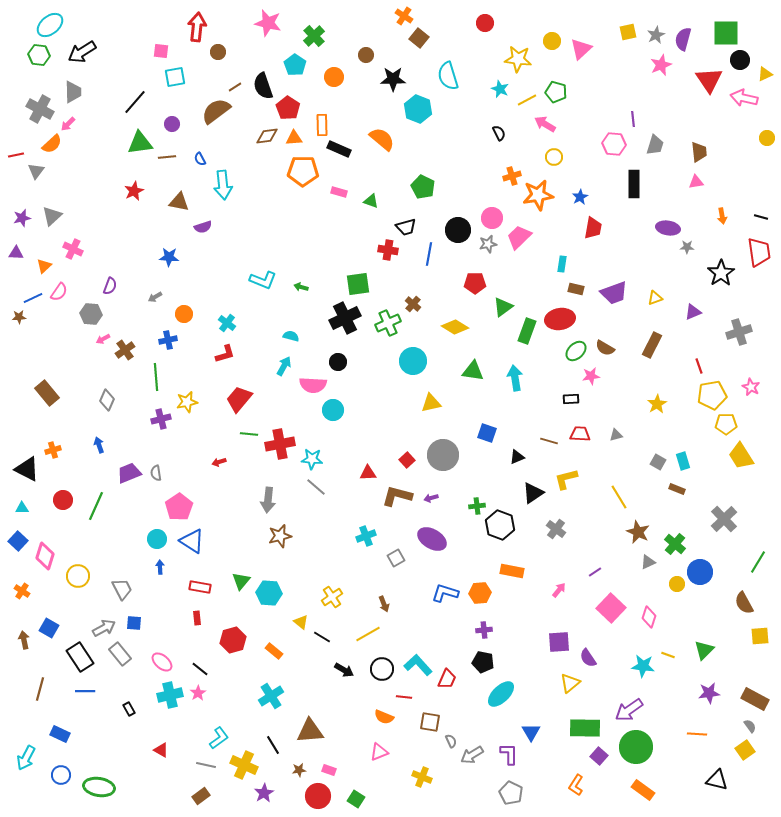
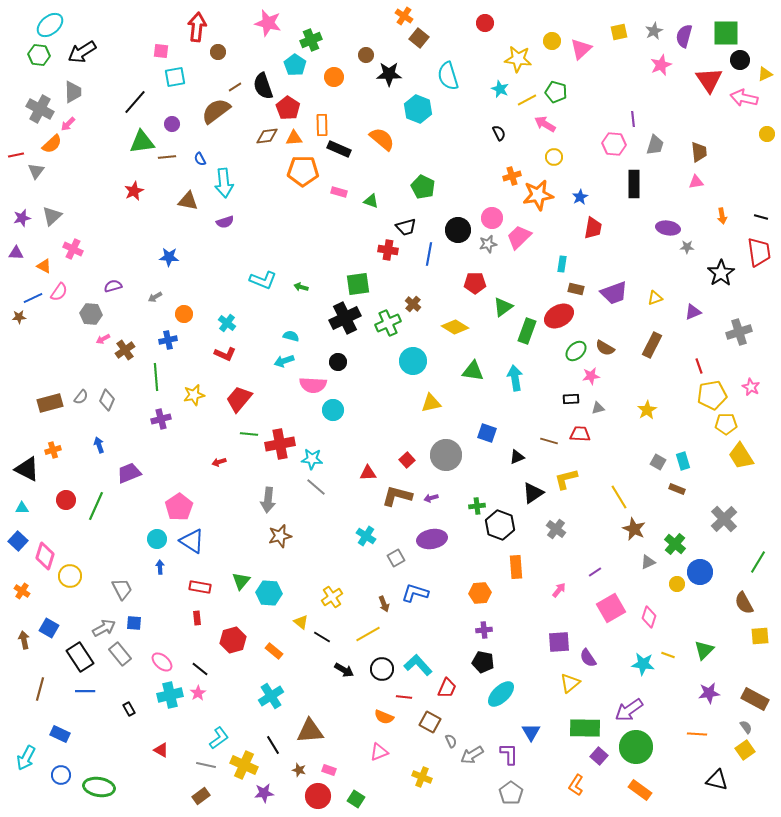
yellow square at (628, 32): moved 9 px left
gray star at (656, 35): moved 2 px left, 4 px up
green cross at (314, 36): moved 3 px left, 4 px down; rotated 20 degrees clockwise
purple semicircle at (683, 39): moved 1 px right, 3 px up
black star at (393, 79): moved 4 px left, 5 px up
yellow circle at (767, 138): moved 4 px up
green triangle at (140, 143): moved 2 px right, 1 px up
cyan arrow at (223, 185): moved 1 px right, 2 px up
brown triangle at (179, 202): moved 9 px right, 1 px up
purple semicircle at (203, 227): moved 22 px right, 5 px up
orange triangle at (44, 266): rotated 49 degrees counterclockwise
purple semicircle at (110, 286): moved 3 px right; rotated 126 degrees counterclockwise
red ellipse at (560, 319): moved 1 px left, 3 px up; rotated 20 degrees counterclockwise
red L-shape at (225, 354): rotated 40 degrees clockwise
cyan arrow at (284, 366): moved 5 px up; rotated 138 degrees counterclockwise
brown rectangle at (47, 393): moved 3 px right, 10 px down; rotated 65 degrees counterclockwise
yellow star at (187, 402): moved 7 px right, 7 px up
yellow star at (657, 404): moved 10 px left, 6 px down
gray triangle at (616, 435): moved 18 px left, 27 px up
gray circle at (443, 455): moved 3 px right
gray semicircle at (156, 473): moved 75 px left, 76 px up; rotated 133 degrees counterclockwise
red circle at (63, 500): moved 3 px right
brown star at (638, 532): moved 4 px left, 3 px up
cyan cross at (366, 536): rotated 36 degrees counterclockwise
purple ellipse at (432, 539): rotated 40 degrees counterclockwise
orange rectangle at (512, 571): moved 4 px right, 4 px up; rotated 75 degrees clockwise
yellow circle at (78, 576): moved 8 px left
blue L-shape at (445, 593): moved 30 px left
pink square at (611, 608): rotated 16 degrees clockwise
cyan star at (643, 666): moved 2 px up
red trapezoid at (447, 679): moved 9 px down
brown square at (430, 722): rotated 20 degrees clockwise
gray semicircle at (750, 726): moved 4 px left, 1 px down
brown star at (299, 770): rotated 24 degrees clockwise
orange rectangle at (643, 790): moved 3 px left
purple star at (264, 793): rotated 24 degrees clockwise
gray pentagon at (511, 793): rotated 10 degrees clockwise
